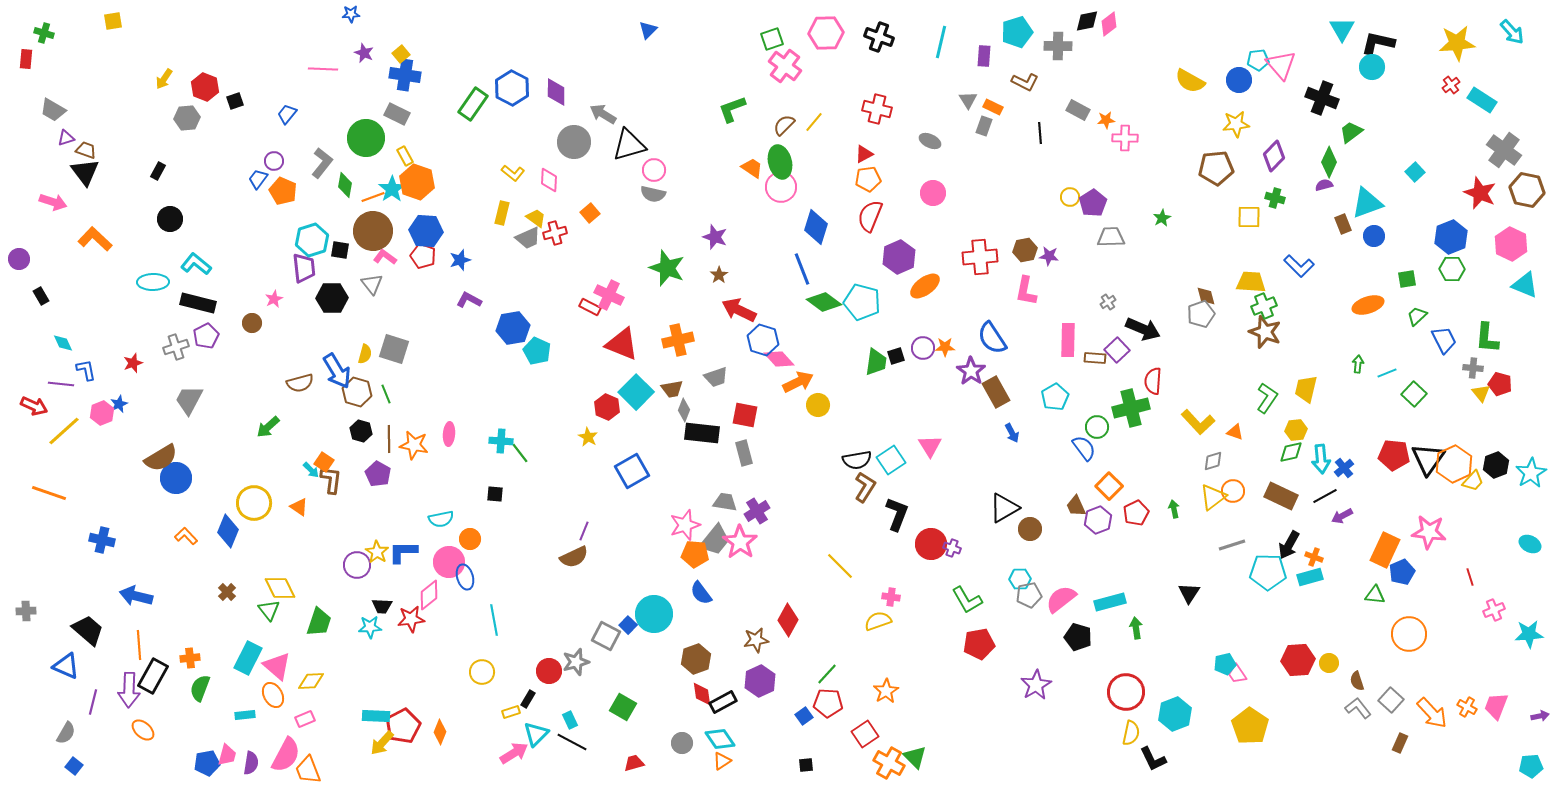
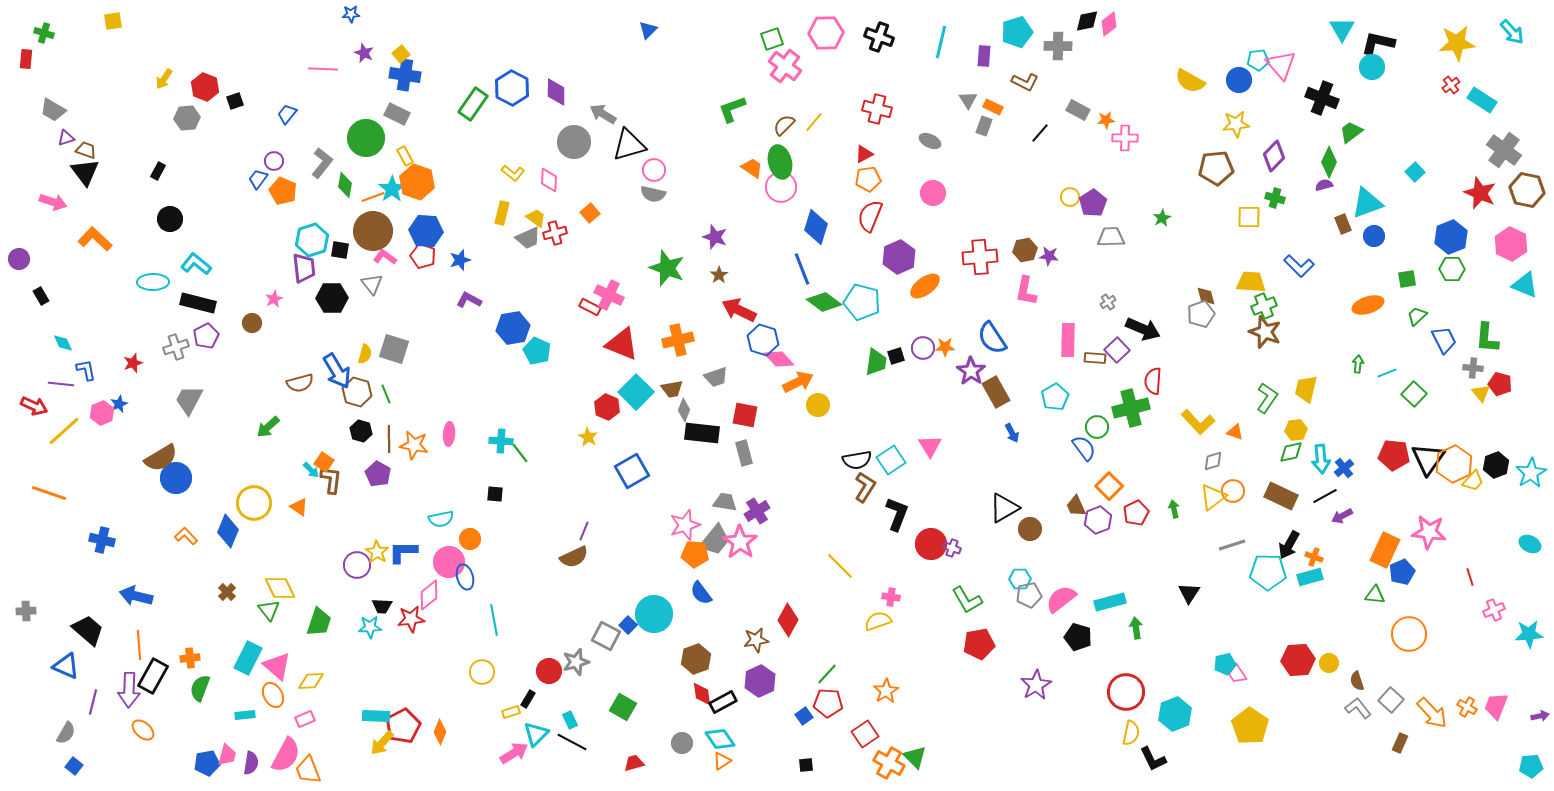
black line at (1040, 133): rotated 45 degrees clockwise
